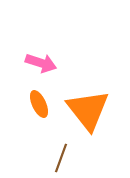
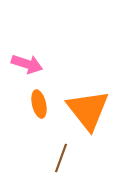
pink arrow: moved 14 px left, 1 px down
orange ellipse: rotated 12 degrees clockwise
